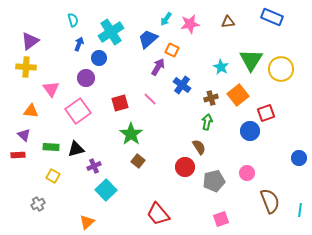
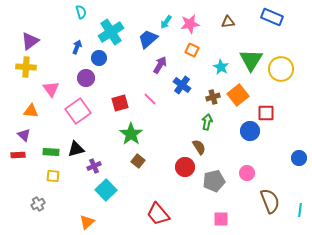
cyan arrow at (166, 19): moved 3 px down
cyan semicircle at (73, 20): moved 8 px right, 8 px up
blue arrow at (79, 44): moved 2 px left, 3 px down
orange square at (172, 50): moved 20 px right
purple arrow at (158, 67): moved 2 px right, 2 px up
brown cross at (211, 98): moved 2 px right, 1 px up
red square at (266, 113): rotated 18 degrees clockwise
green rectangle at (51, 147): moved 5 px down
yellow square at (53, 176): rotated 24 degrees counterclockwise
pink square at (221, 219): rotated 21 degrees clockwise
